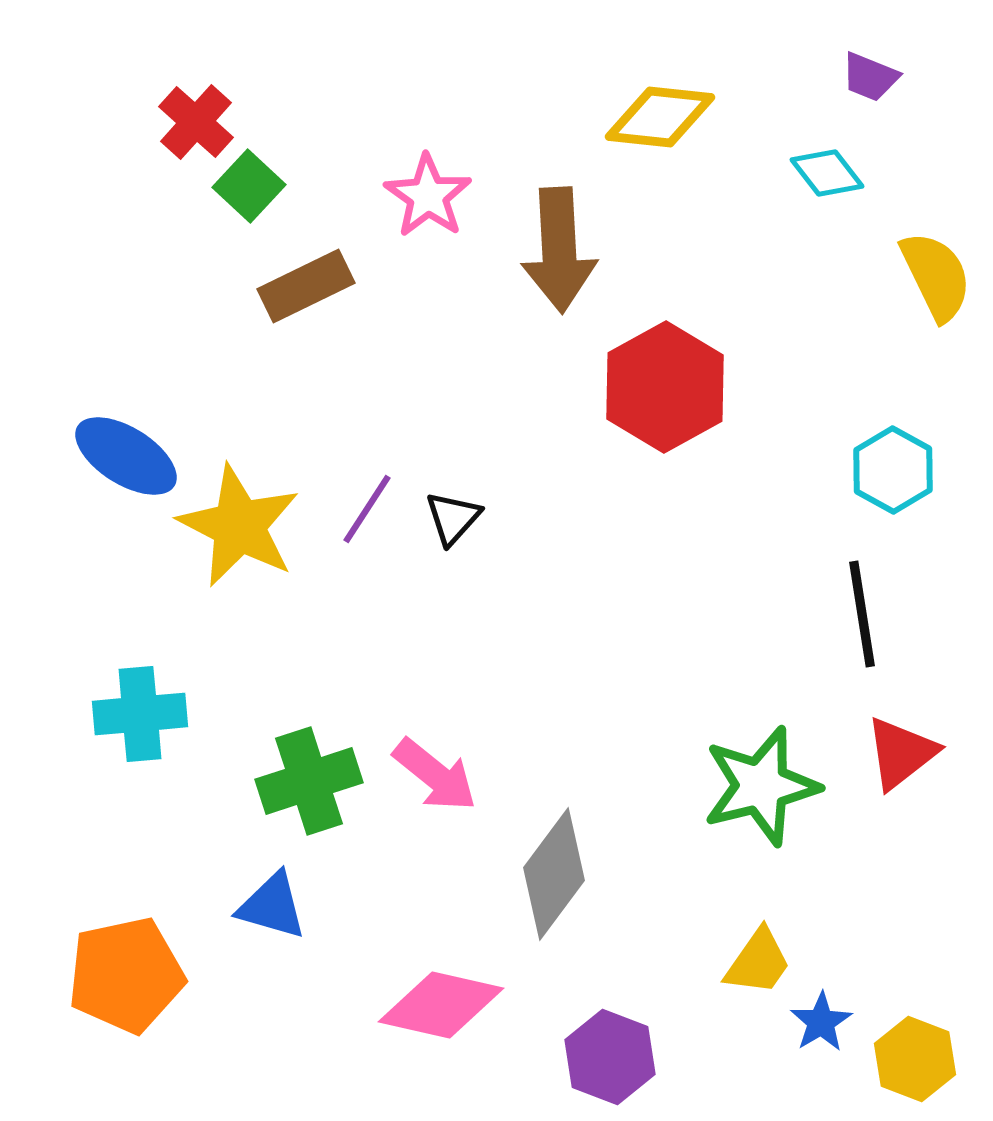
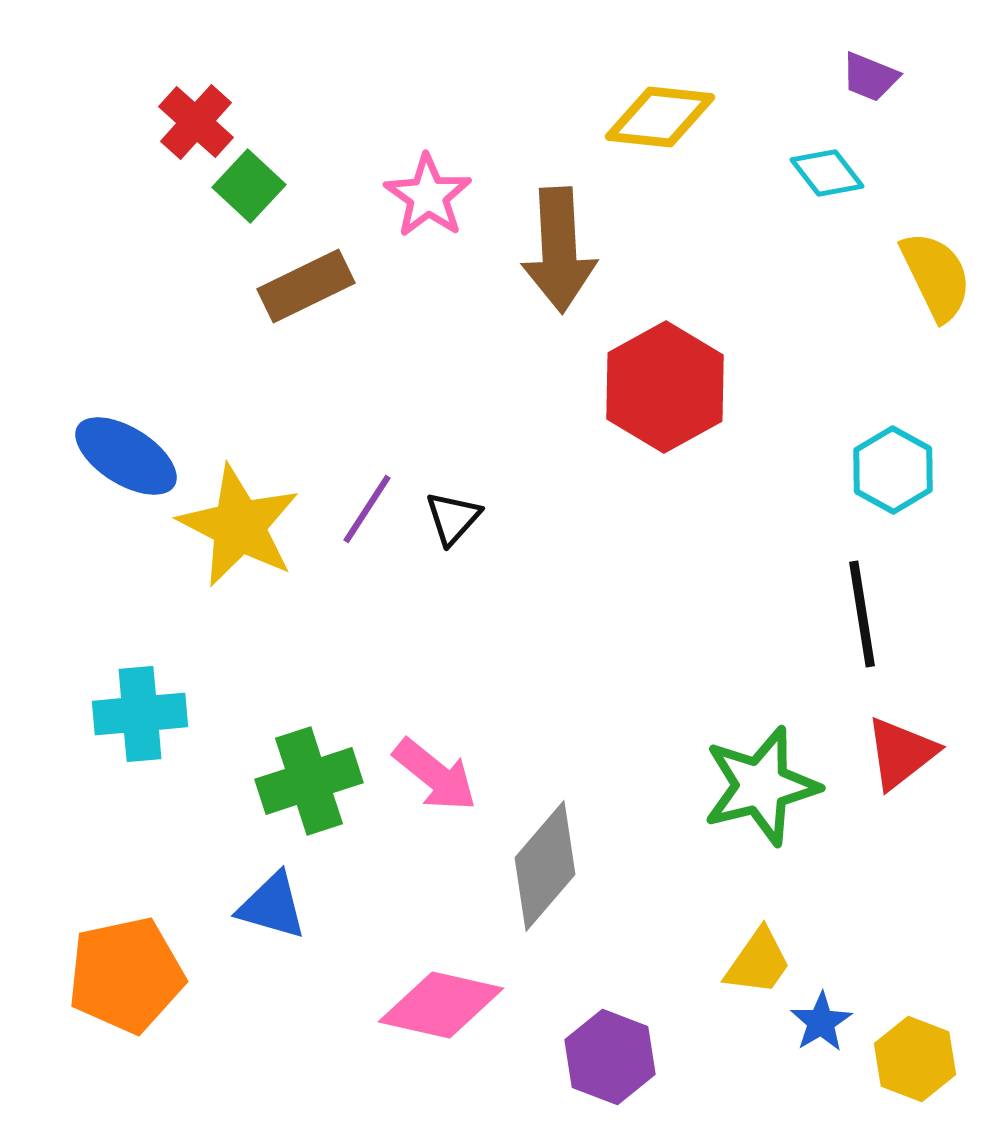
gray diamond: moved 9 px left, 8 px up; rotated 4 degrees clockwise
